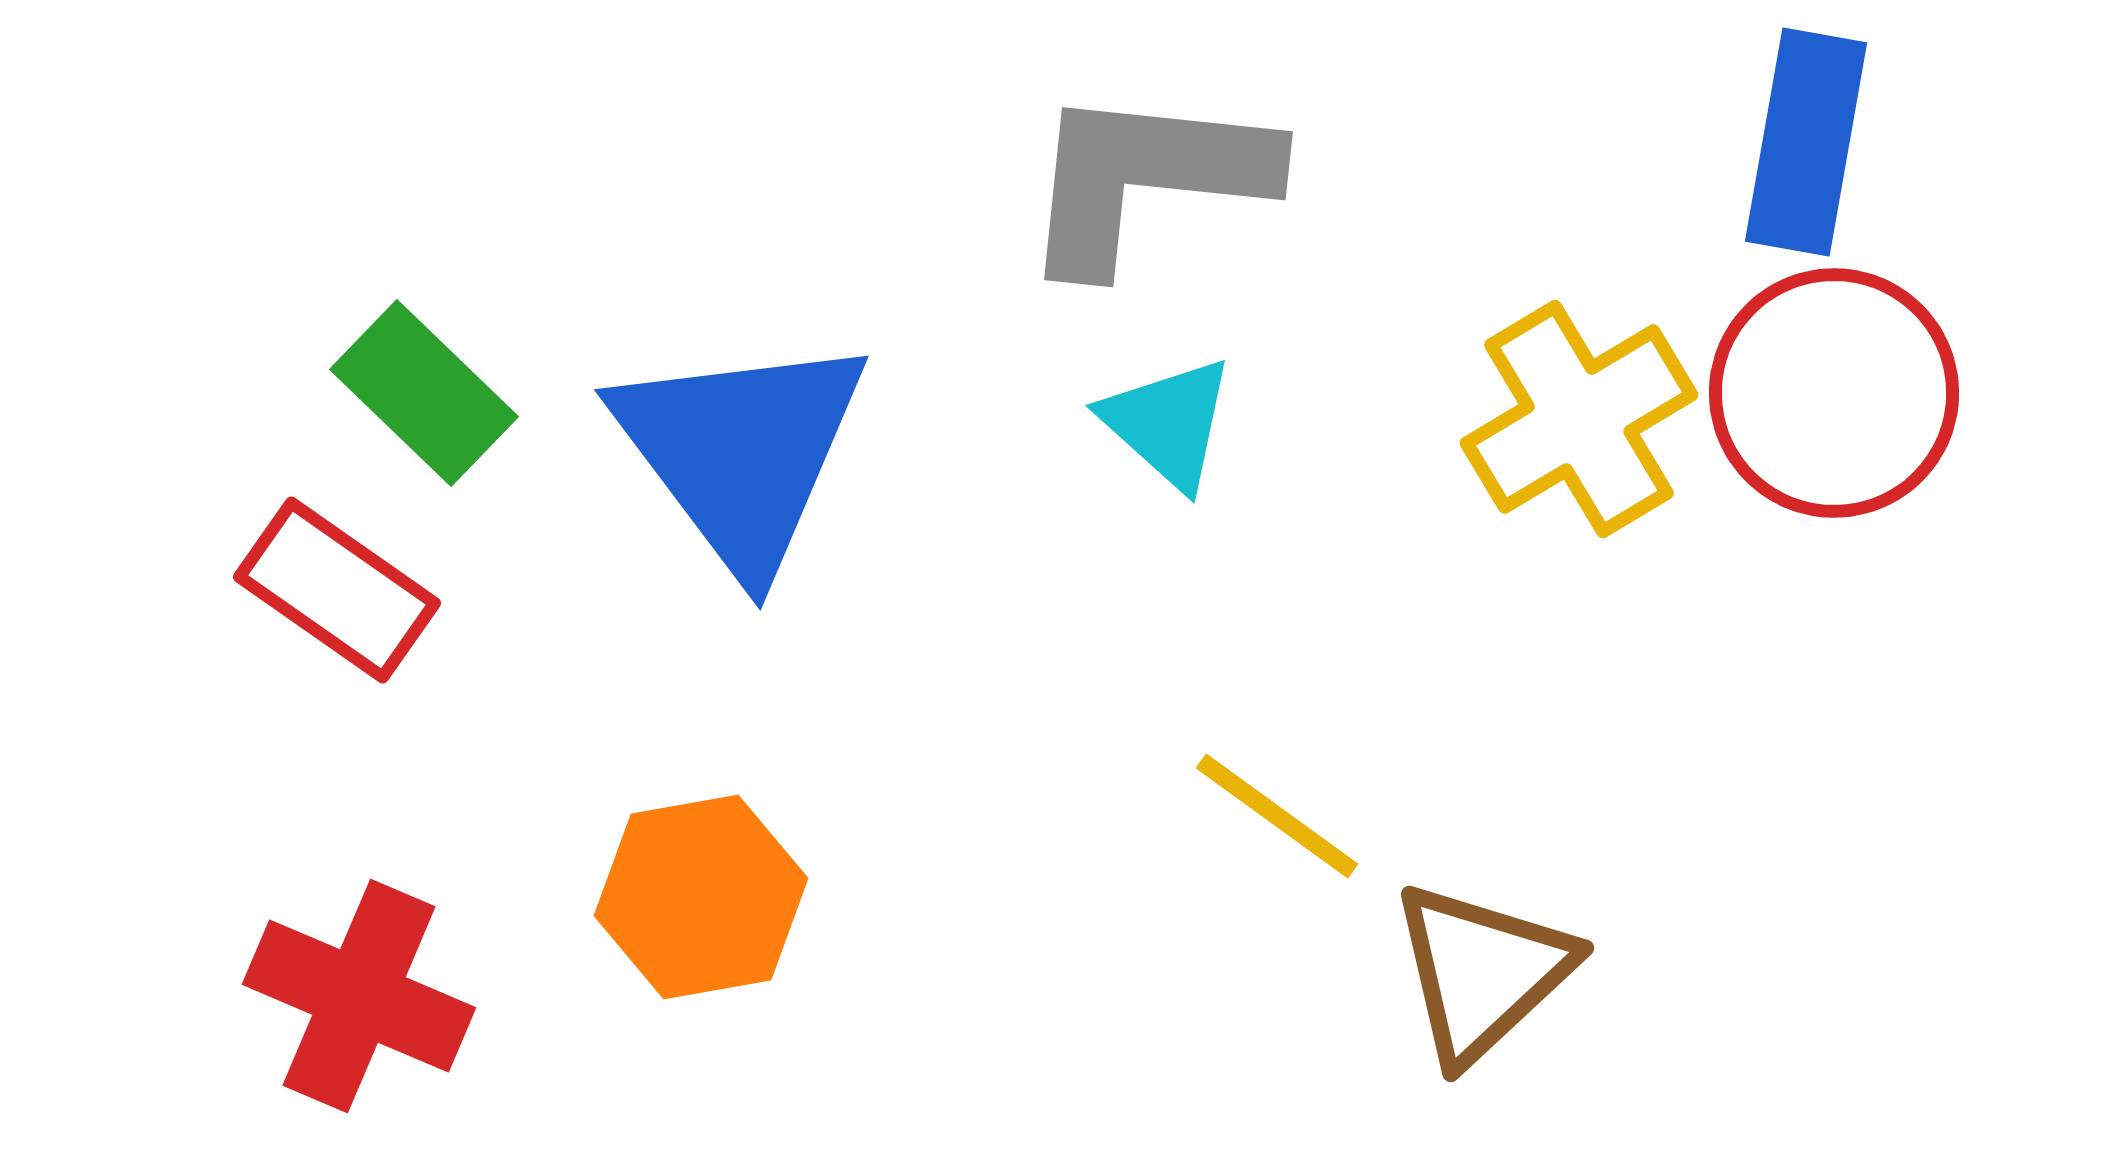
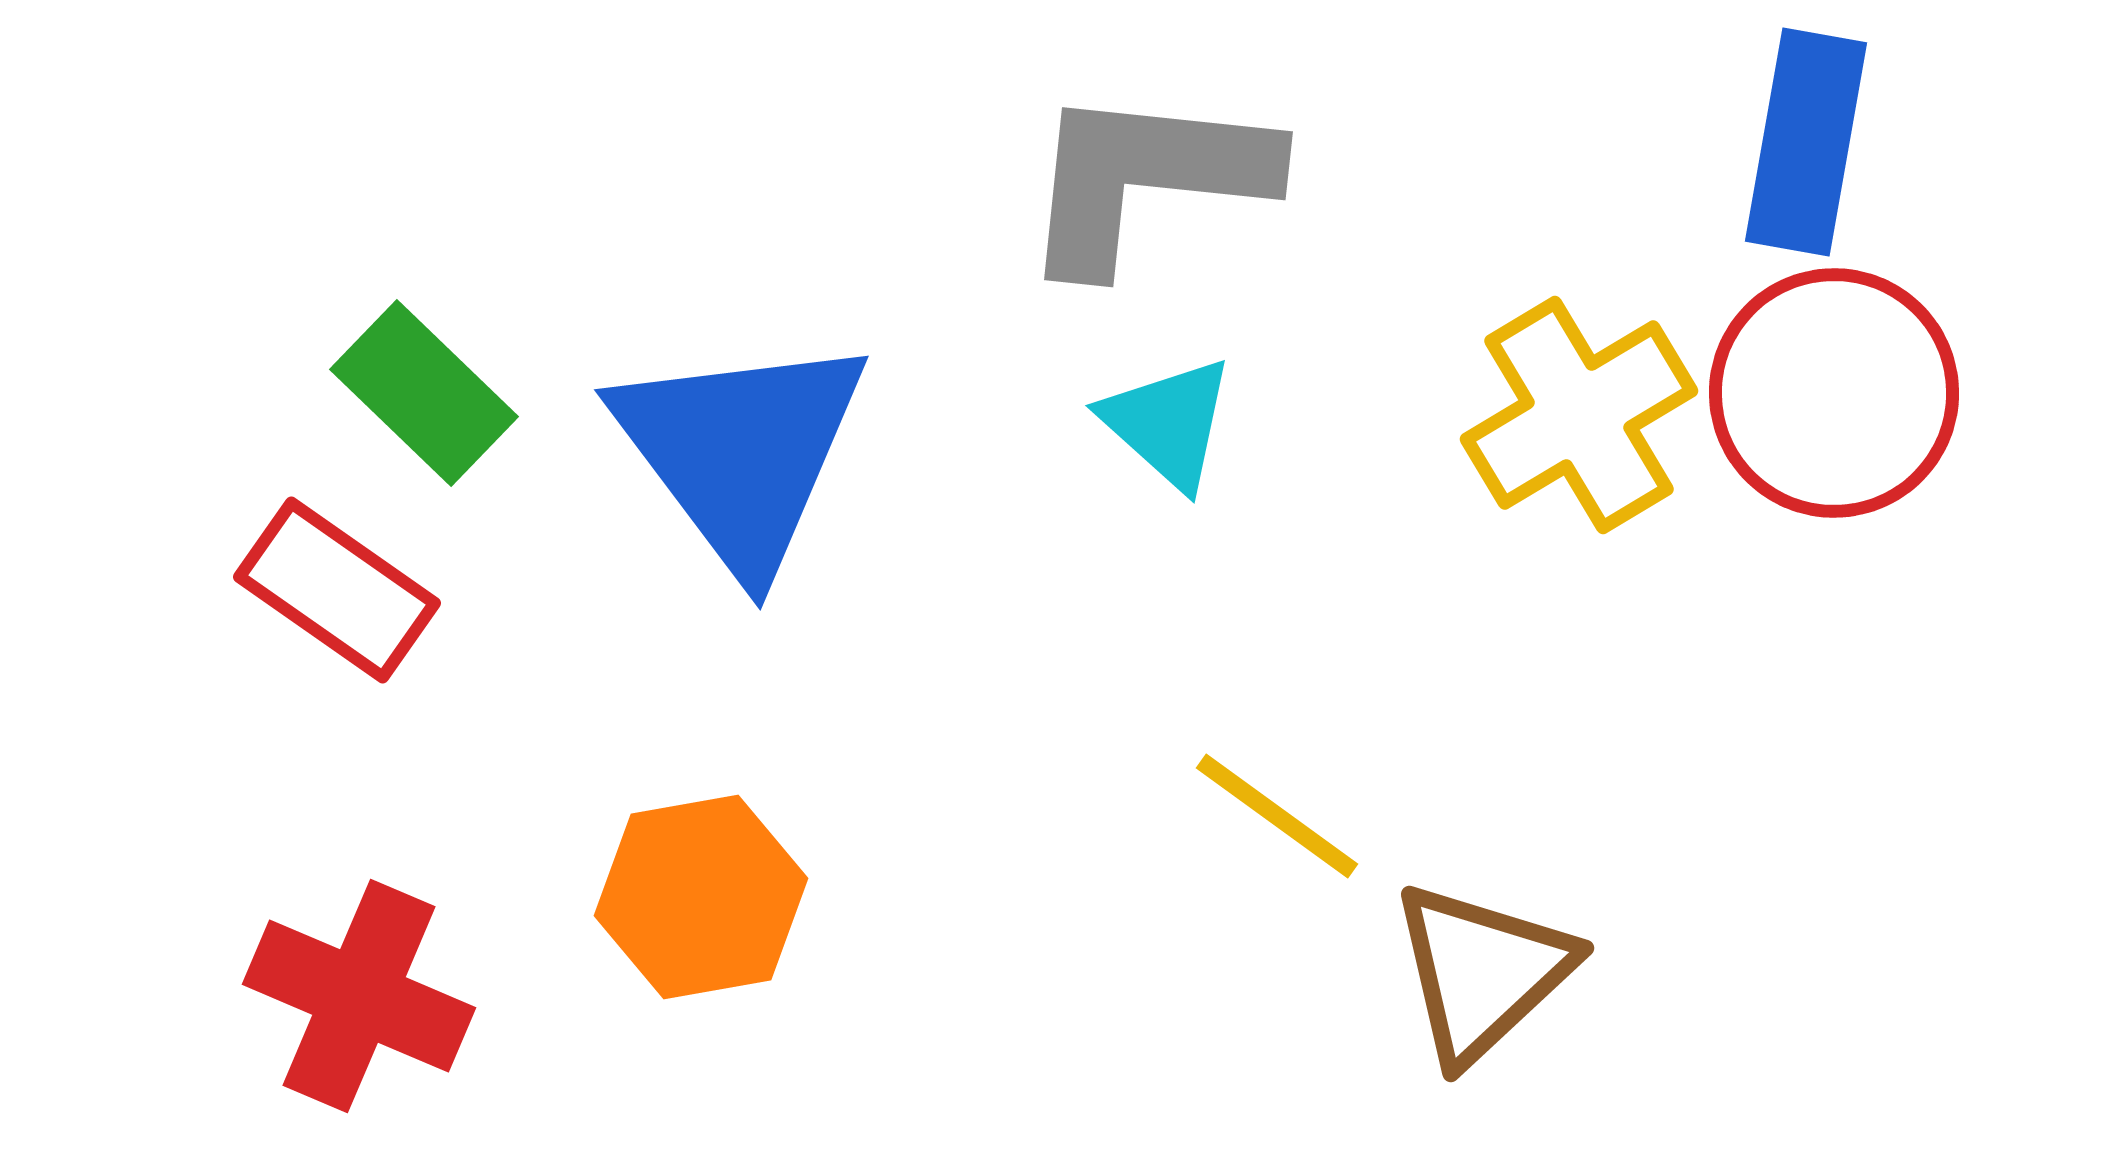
yellow cross: moved 4 px up
